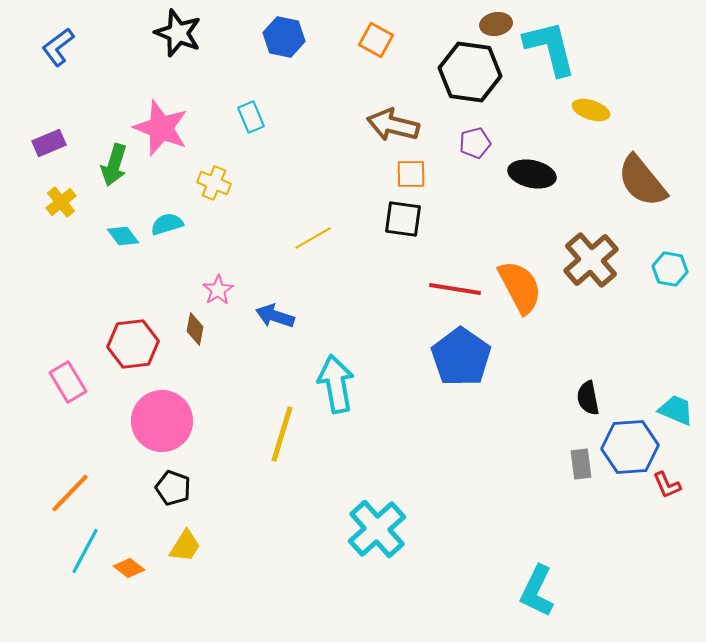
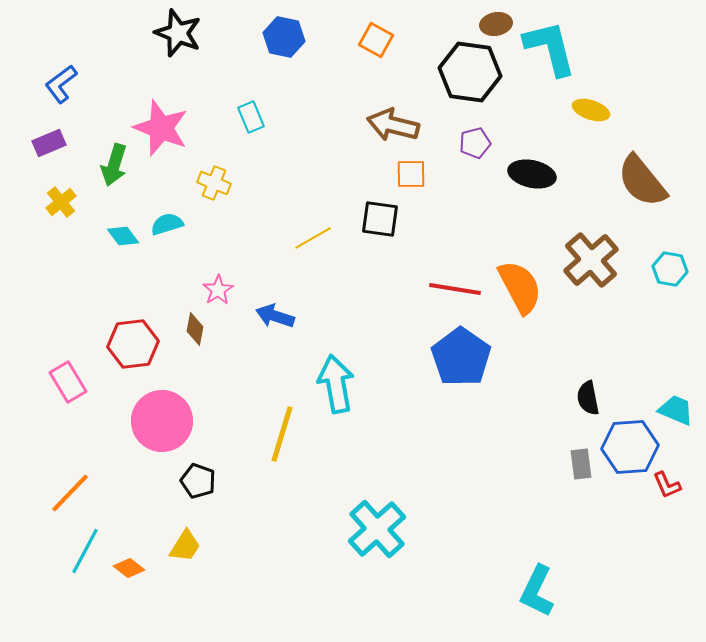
blue L-shape at (58, 47): moved 3 px right, 37 px down
black square at (403, 219): moved 23 px left
black pentagon at (173, 488): moved 25 px right, 7 px up
